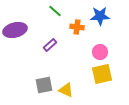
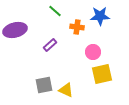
pink circle: moved 7 px left
